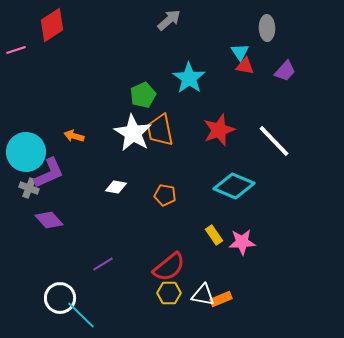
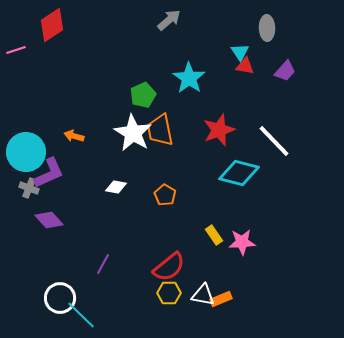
cyan diamond: moved 5 px right, 13 px up; rotated 9 degrees counterclockwise
orange pentagon: rotated 20 degrees clockwise
purple line: rotated 30 degrees counterclockwise
